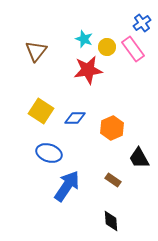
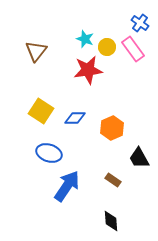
blue cross: moved 2 px left; rotated 18 degrees counterclockwise
cyan star: moved 1 px right
